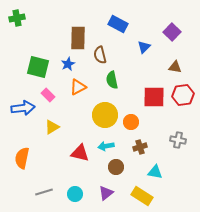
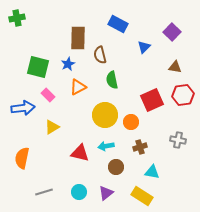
red square: moved 2 px left, 3 px down; rotated 25 degrees counterclockwise
cyan triangle: moved 3 px left
cyan circle: moved 4 px right, 2 px up
